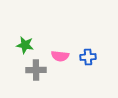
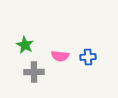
green star: rotated 18 degrees clockwise
gray cross: moved 2 px left, 2 px down
